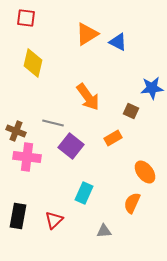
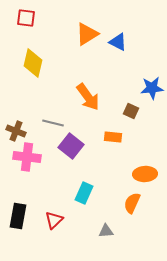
orange rectangle: moved 1 px up; rotated 36 degrees clockwise
orange ellipse: moved 2 px down; rotated 55 degrees counterclockwise
gray triangle: moved 2 px right
